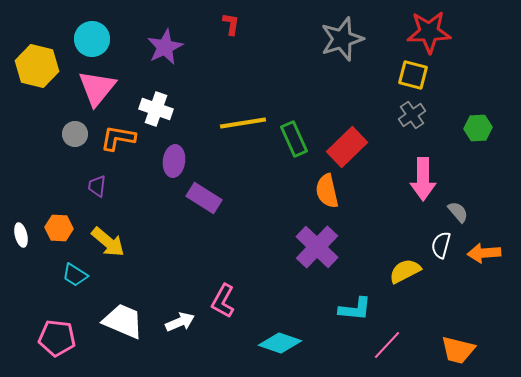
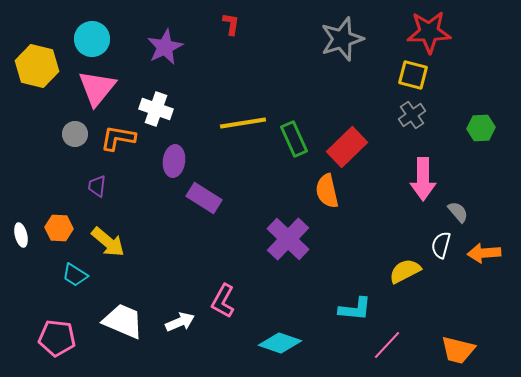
green hexagon: moved 3 px right
purple cross: moved 29 px left, 8 px up
